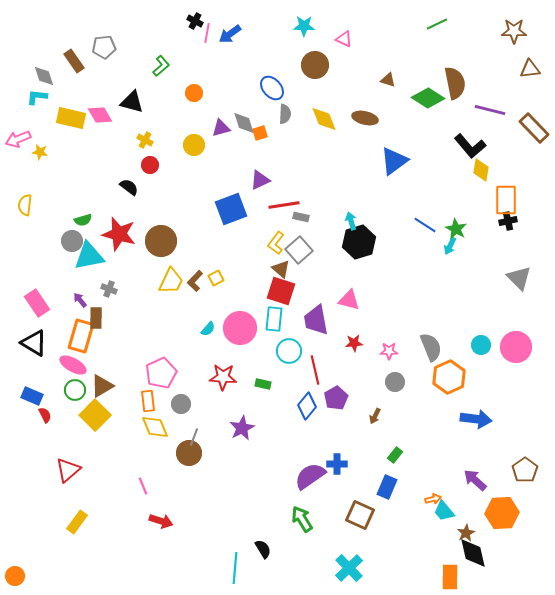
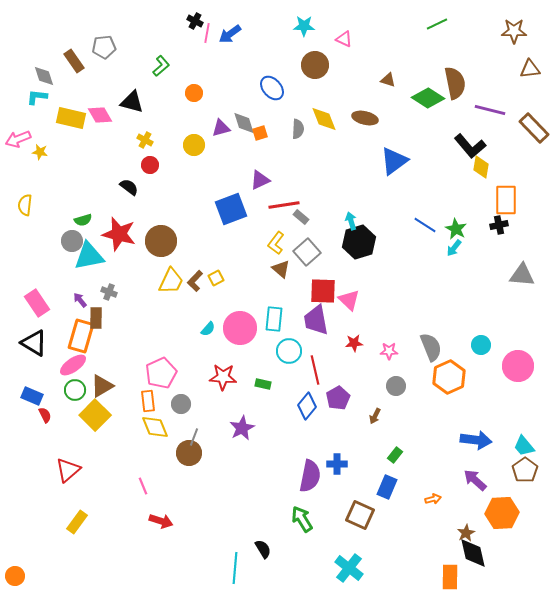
gray semicircle at (285, 114): moved 13 px right, 15 px down
yellow diamond at (481, 170): moved 3 px up
gray rectangle at (301, 217): rotated 28 degrees clockwise
black cross at (508, 221): moved 9 px left, 4 px down
cyan arrow at (450, 246): moved 4 px right, 2 px down; rotated 12 degrees clockwise
gray square at (299, 250): moved 8 px right, 2 px down
gray triangle at (519, 278): moved 3 px right, 3 px up; rotated 40 degrees counterclockwise
gray cross at (109, 289): moved 3 px down
red square at (281, 291): moved 42 px right; rotated 16 degrees counterclockwise
pink triangle at (349, 300): rotated 30 degrees clockwise
pink circle at (516, 347): moved 2 px right, 19 px down
pink ellipse at (73, 365): rotated 64 degrees counterclockwise
gray circle at (395, 382): moved 1 px right, 4 px down
purple pentagon at (336, 398): moved 2 px right
blue arrow at (476, 419): moved 21 px down
purple semicircle at (310, 476): rotated 136 degrees clockwise
cyan trapezoid at (444, 511): moved 80 px right, 65 px up
cyan cross at (349, 568): rotated 8 degrees counterclockwise
